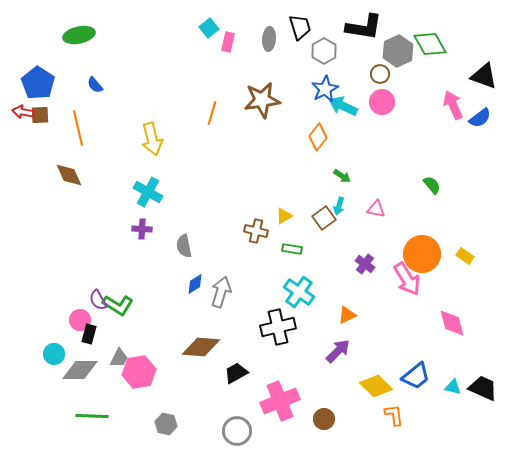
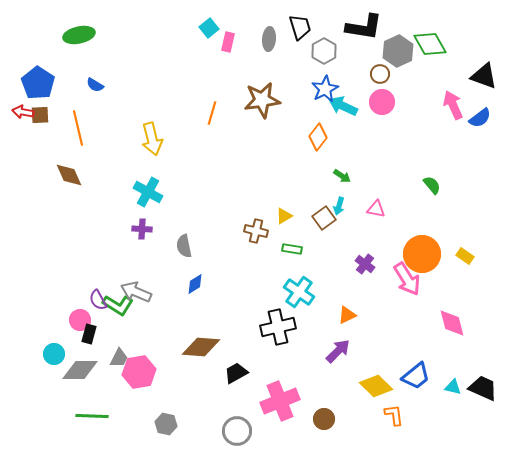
blue semicircle at (95, 85): rotated 18 degrees counterclockwise
gray arrow at (221, 292): moved 85 px left; rotated 84 degrees counterclockwise
